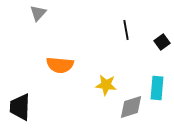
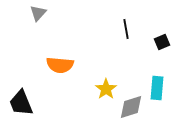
black line: moved 1 px up
black square: rotated 14 degrees clockwise
yellow star: moved 4 px down; rotated 30 degrees clockwise
black trapezoid: moved 1 px right, 4 px up; rotated 24 degrees counterclockwise
